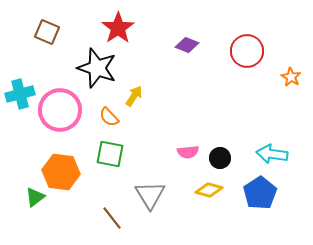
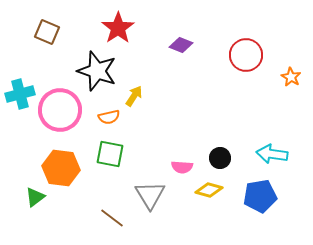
purple diamond: moved 6 px left
red circle: moved 1 px left, 4 px down
black star: moved 3 px down
orange semicircle: rotated 60 degrees counterclockwise
pink semicircle: moved 6 px left, 15 px down; rotated 10 degrees clockwise
orange hexagon: moved 4 px up
blue pentagon: moved 3 px down; rotated 24 degrees clockwise
brown line: rotated 15 degrees counterclockwise
